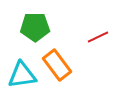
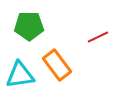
green pentagon: moved 6 px left, 1 px up
cyan triangle: moved 2 px left
